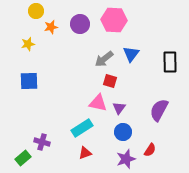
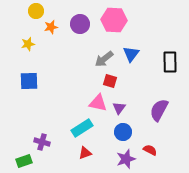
red semicircle: rotated 96 degrees counterclockwise
green rectangle: moved 1 px right, 3 px down; rotated 21 degrees clockwise
